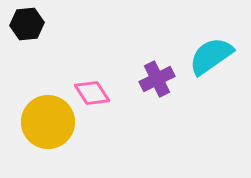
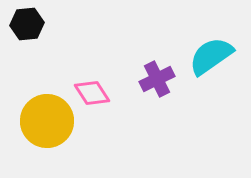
yellow circle: moved 1 px left, 1 px up
